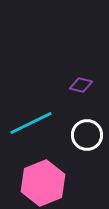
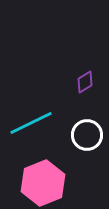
purple diamond: moved 4 px right, 3 px up; rotated 45 degrees counterclockwise
